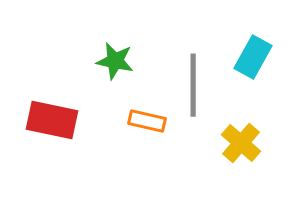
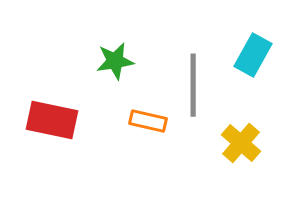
cyan rectangle: moved 2 px up
green star: rotated 21 degrees counterclockwise
orange rectangle: moved 1 px right
